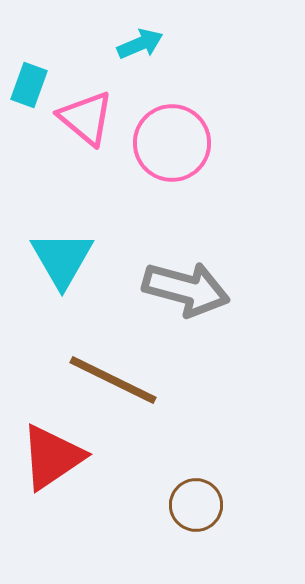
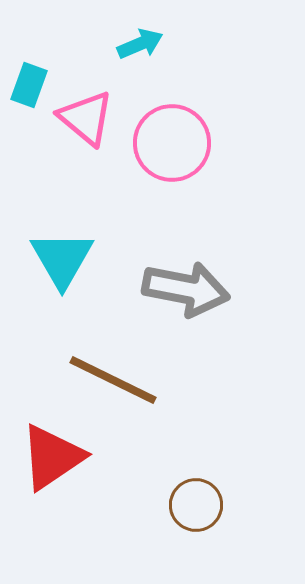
gray arrow: rotated 4 degrees counterclockwise
